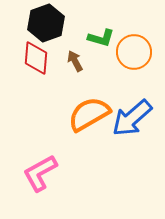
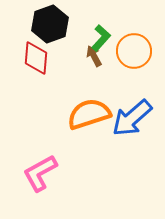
black hexagon: moved 4 px right, 1 px down
green L-shape: rotated 64 degrees counterclockwise
orange circle: moved 1 px up
brown arrow: moved 19 px right, 5 px up
orange semicircle: rotated 12 degrees clockwise
